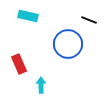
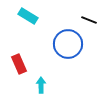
cyan rectangle: rotated 18 degrees clockwise
